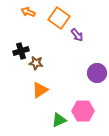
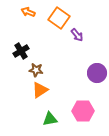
black cross: rotated 14 degrees counterclockwise
brown star: moved 7 px down
green triangle: moved 9 px left, 1 px up; rotated 14 degrees clockwise
